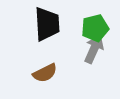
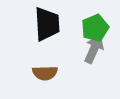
green pentagon: rotated 8 degrees counterclockwise
brown semicircle: rotated 25 degrees clockwise
